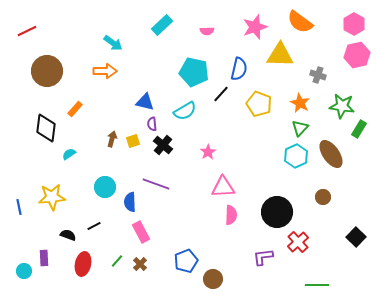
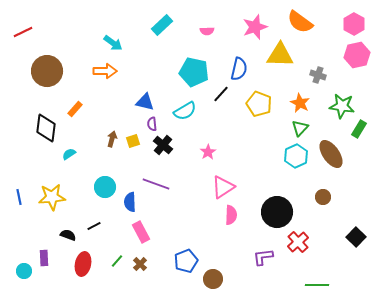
red line at (27, 31): moved 4 px left, 1 px down
pink triangle at (223, 187): rotated 30 degrees counterclockwise
blue line at (19, 207): moved 10 px up
